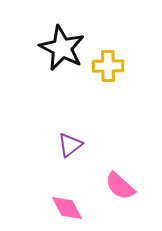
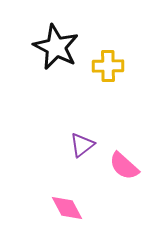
black star: moved 6 px left, 1 px up
purple triangle: moved 12 px right
pink semicircle: moved 4 px right, 20 px up
